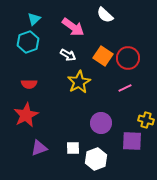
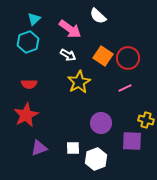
white semicircle: moved 7 px left, 1 px down
pink arrow: moved 3 px left, 2 px down
